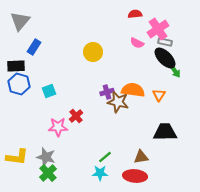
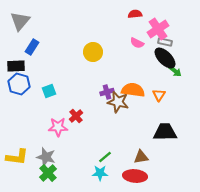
blue rectangle: moved 2 px left
green arrow: rotated 16 degrees counterclockwise
